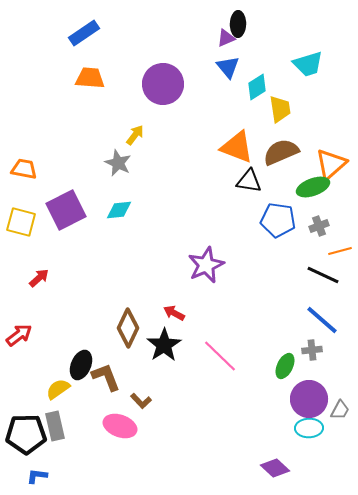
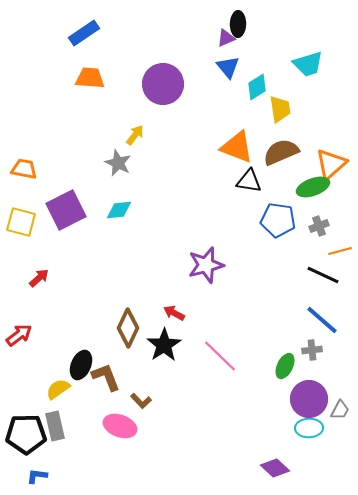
purple star at (206, 265): rotated 9 degrees clockwise
